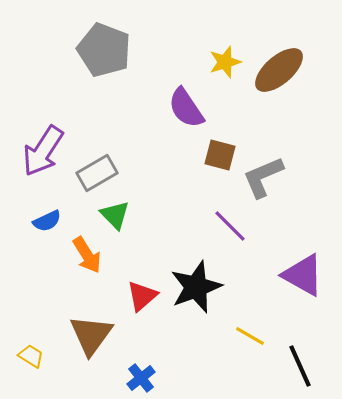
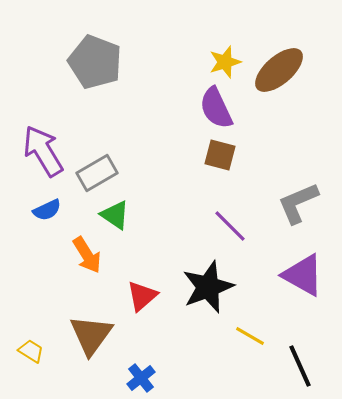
gray pentagon: moved 9 px left, 12 px down
purple semicircle: moved 30 px right; rotated 9 degrees clockwise
purple arrow: rotated 116 degrees clockwise
gray L-shape: moved 35 px right, 26 px down
green triangle: rotated 12 degrees counterclockwise
blue semicircle: moved 11 px up
black star: moved 12 px right
yellow trapezoid: moved 5 px up
